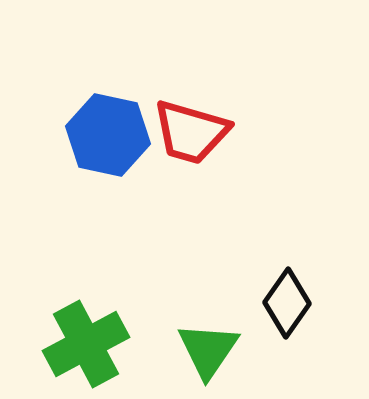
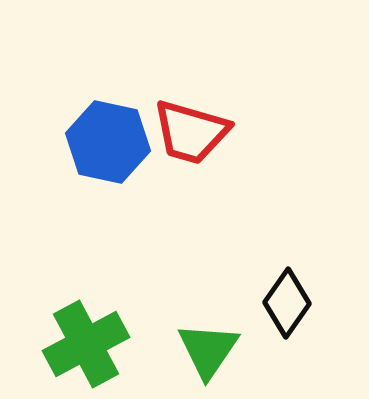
blue hexagon: moved 7 px down
